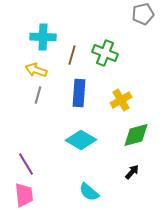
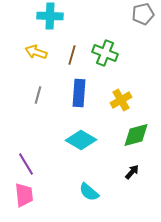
cyan cross: moved 7 px right, 21 px up
yellow arrow: moved 18 px up
